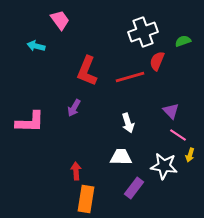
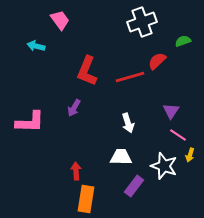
white cross: moved 1 px left, 10 px up
red semicircle: rotated 24 degrees clockwise
purple triangle: rotated 18 degrees clockwise
white star: rotated 12 degrees clockwise
purple rectangle: moved 2 px up
